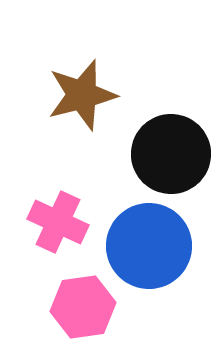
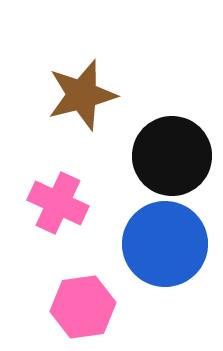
black circle: moved 1 px right, 2 px down
pink cross: moved 19 px up
blue circle: moved 16 px right, 2 px up
